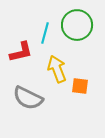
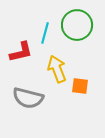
gray semicircle: rotated 12 degrees counterclockwise
